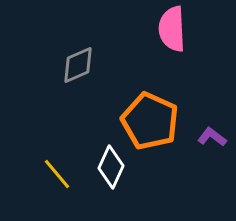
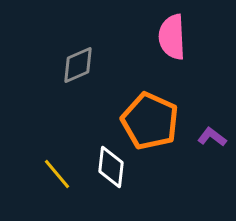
pink semicircle: moved 8 px down
white diamond: rotated 18 degrees counterclockwise
